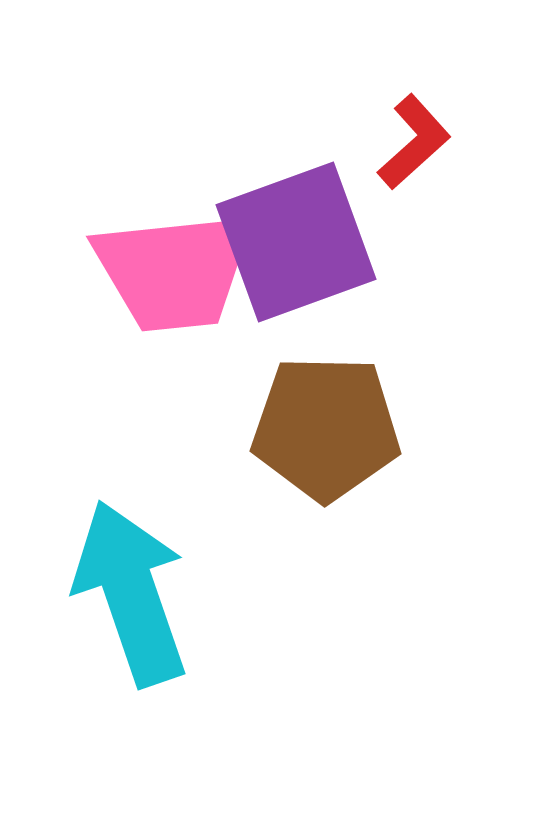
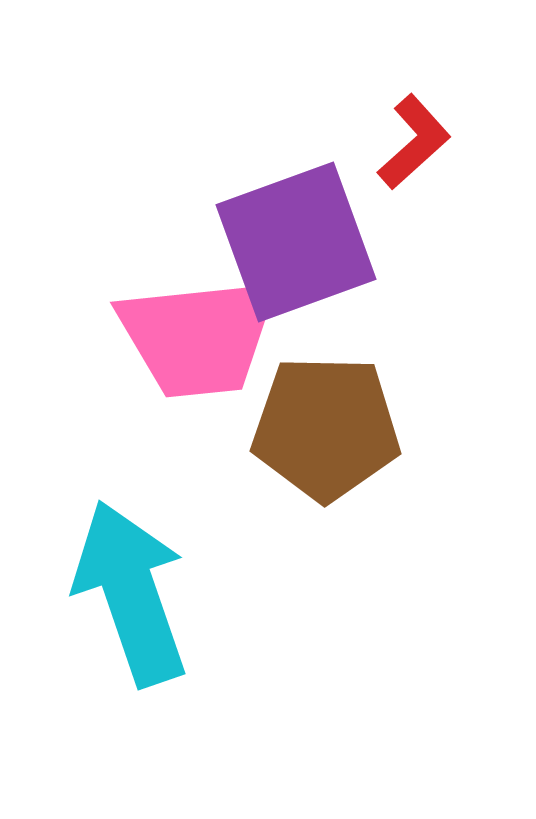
pink trapezoid: moved 24 px right, 66 px down
